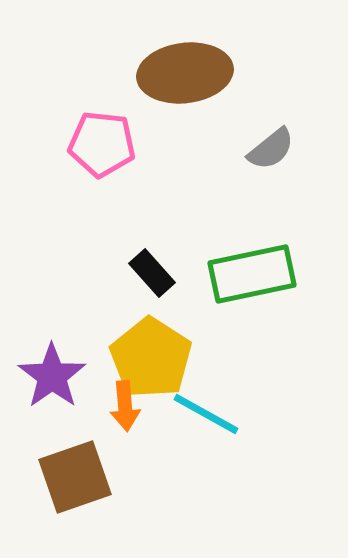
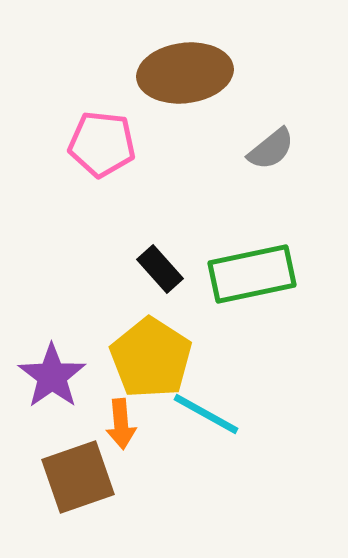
black rectangle: moved 8 px right, 4 px up
orange arrow: moved 4 px left, 18 px down
brown square: moved 3 px right
